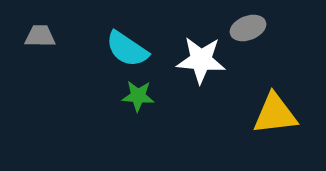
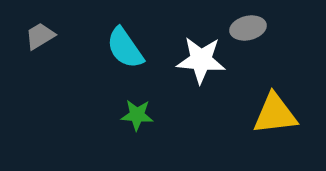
gray ellipse: rotated 8 degrees clockwise
gray trapezoid: rotated 32 degrees counterclockwise
cyan semicircle: moved 2 px left, 1 px up; rotated 21 degrees clockwise
green star: moved 1 px left, 19 px down
